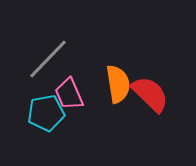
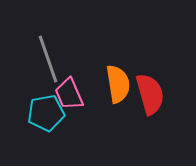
gray line: rotated 63 degrees counterclockwise
red semicircle: rotated 30 degrees clockwise
